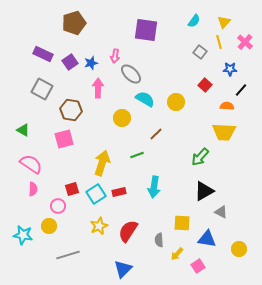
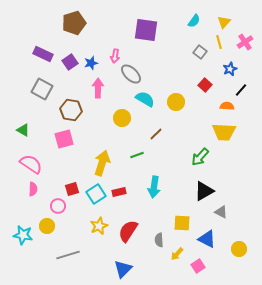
pink cross at (245, 42): rotated 14 degrees clockwise
blue star at (230, 69): rotated 24 degrees counterclockwise
yellow circle at (49, 226): moved 2 px left
blue triangle at (207, 239): rotated 18 degrees clockwise
